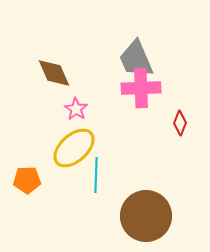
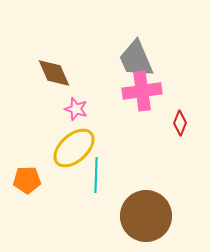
pink cross: moved 1 px right, 3 px down; rotated 6 degrees counterclockwise
pink star: rotated 15 degrees counterclockwise
